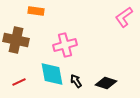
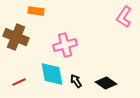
pink L-shape: rotated 20 degrees counterclockwise
brown cross: moved 3 px up; rotated 10 degrees clockwise
black diamond: rotated 15 degrees clockwise
